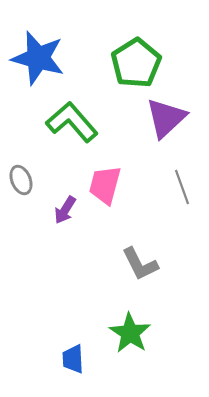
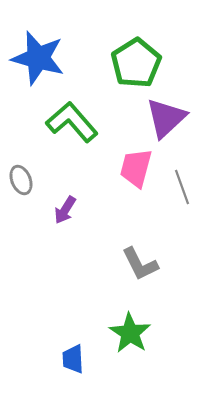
pink trapezoid: moved 31 px right, 17 px up
